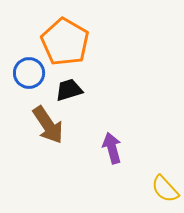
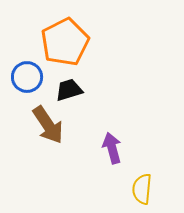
orange pentagon: rotated 15 degrees clockwise
blue circle: moved 2 px left, 4 px down
yellow semicircle: moved 23 px left; rotated 48 degrees clockwise
